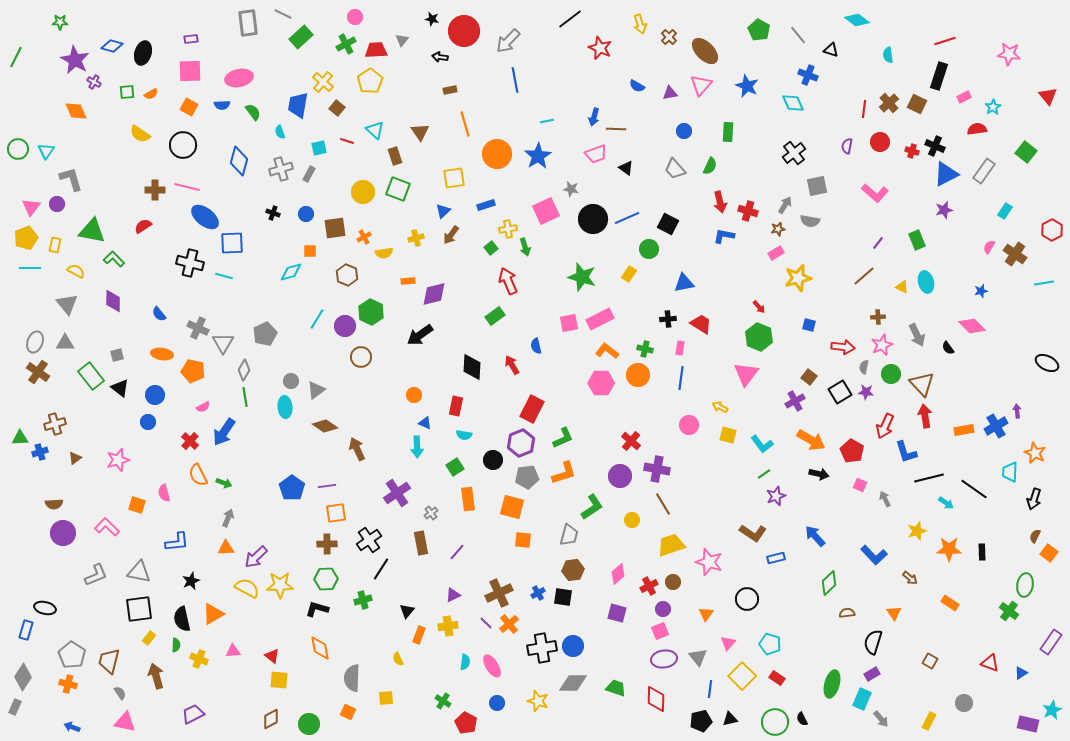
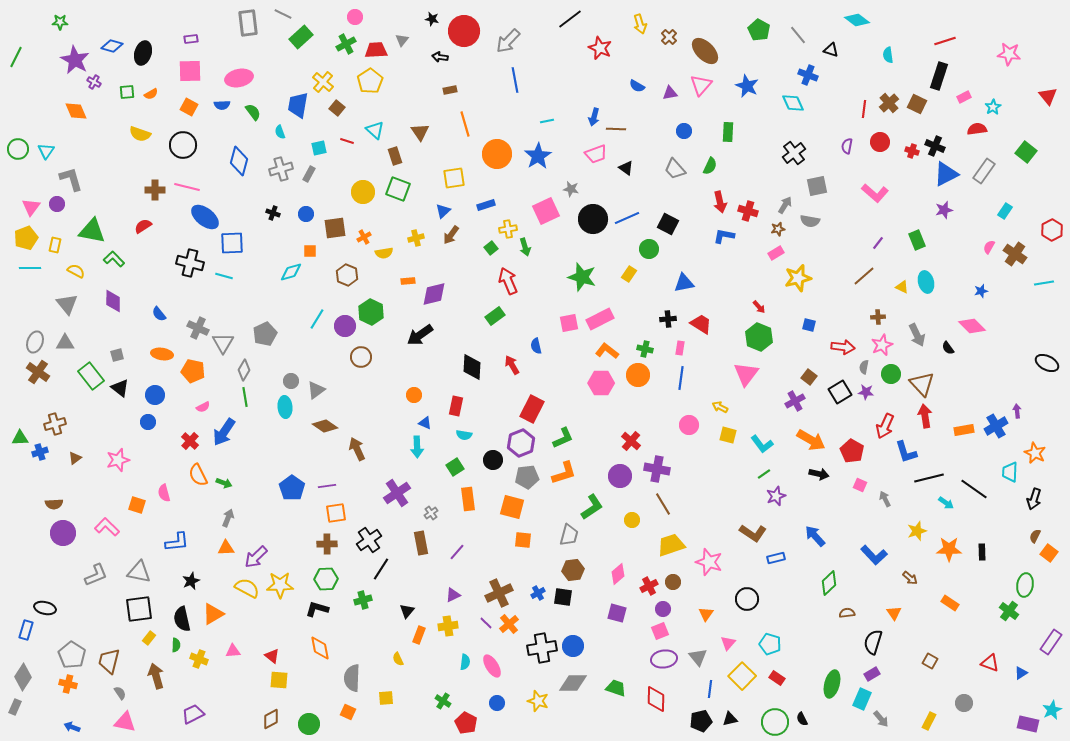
yellow semicircle at (140, 134): rotated 15 degrees counterclockwise
